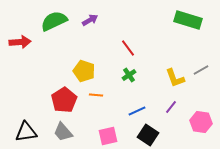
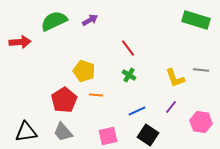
green rectangle: moved 8 px right
gray line: rotated 35 degrees clockwise
green cross: rotated 24 degrees counterclockwise
